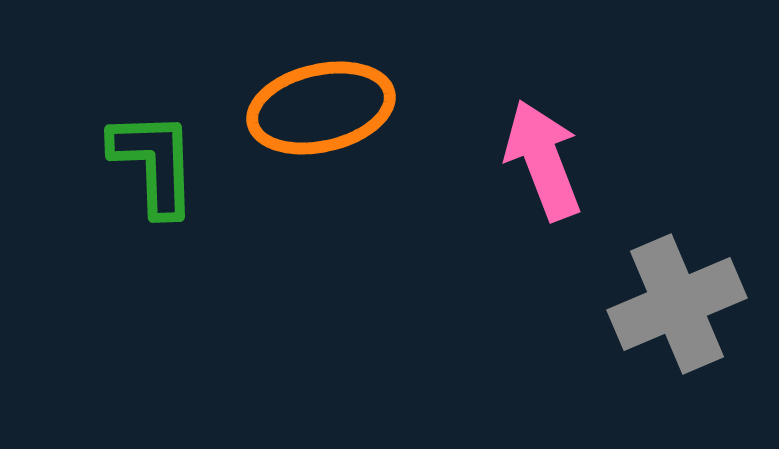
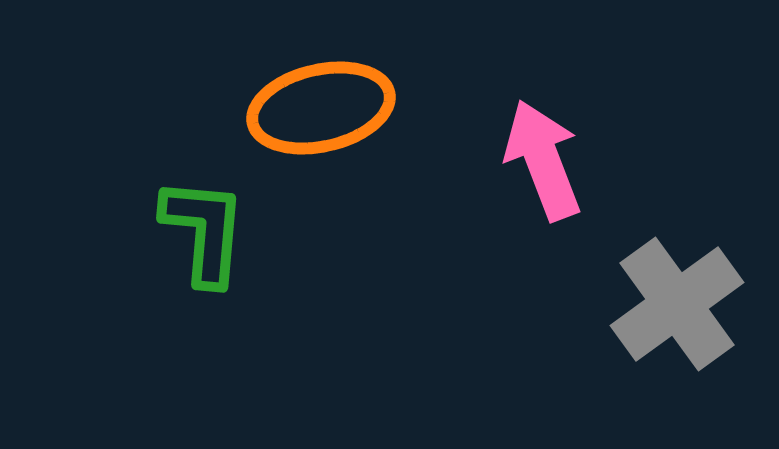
green L-shape: moved 50 px right, 68 px down; rotated 7 degrees clockwise
gray cross: rotated 13 degrees counterclockwise
